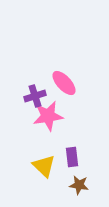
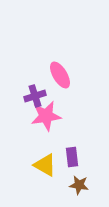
pink ellipse: moved 4 px left, 8 px up; rotated 12 degrees clockwise
pink star: moved 2 px left
yellow triangle: moved 1 px right, 1 px up; rotated 15 degrees counterclockwise
